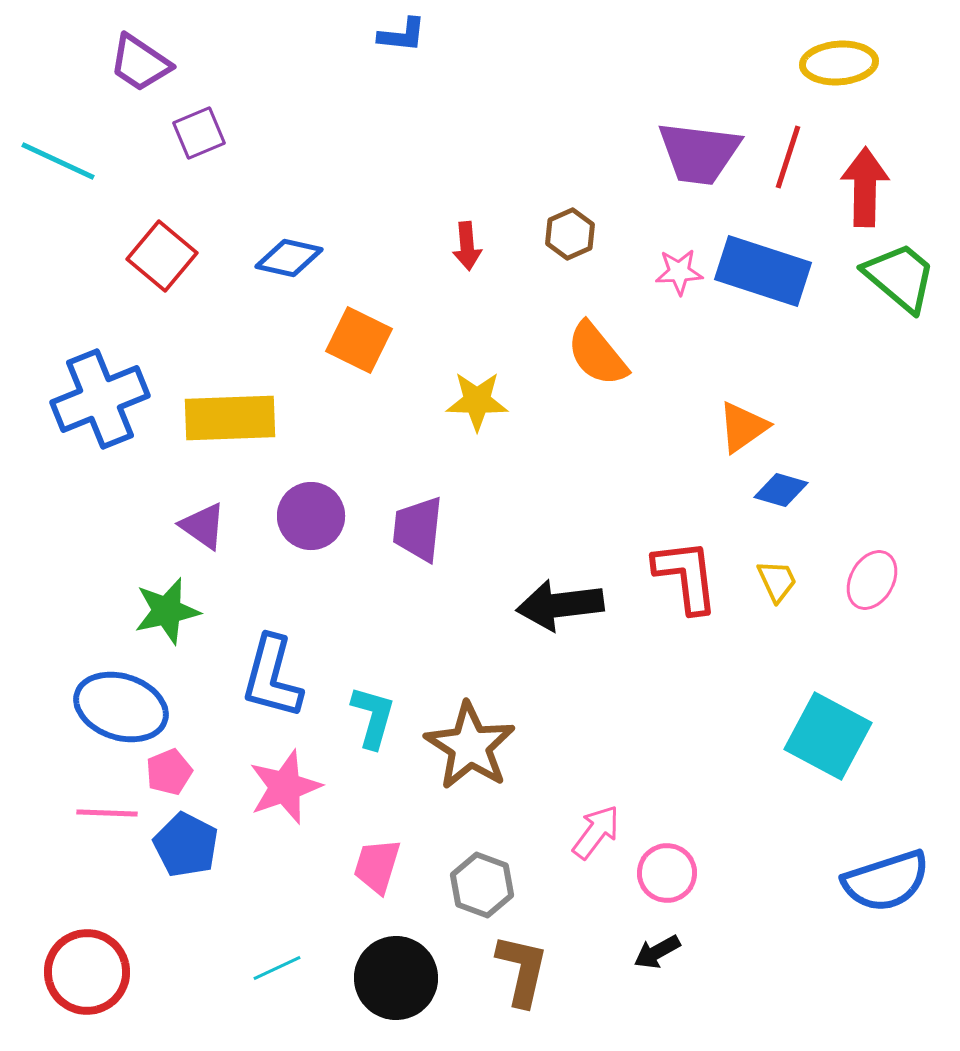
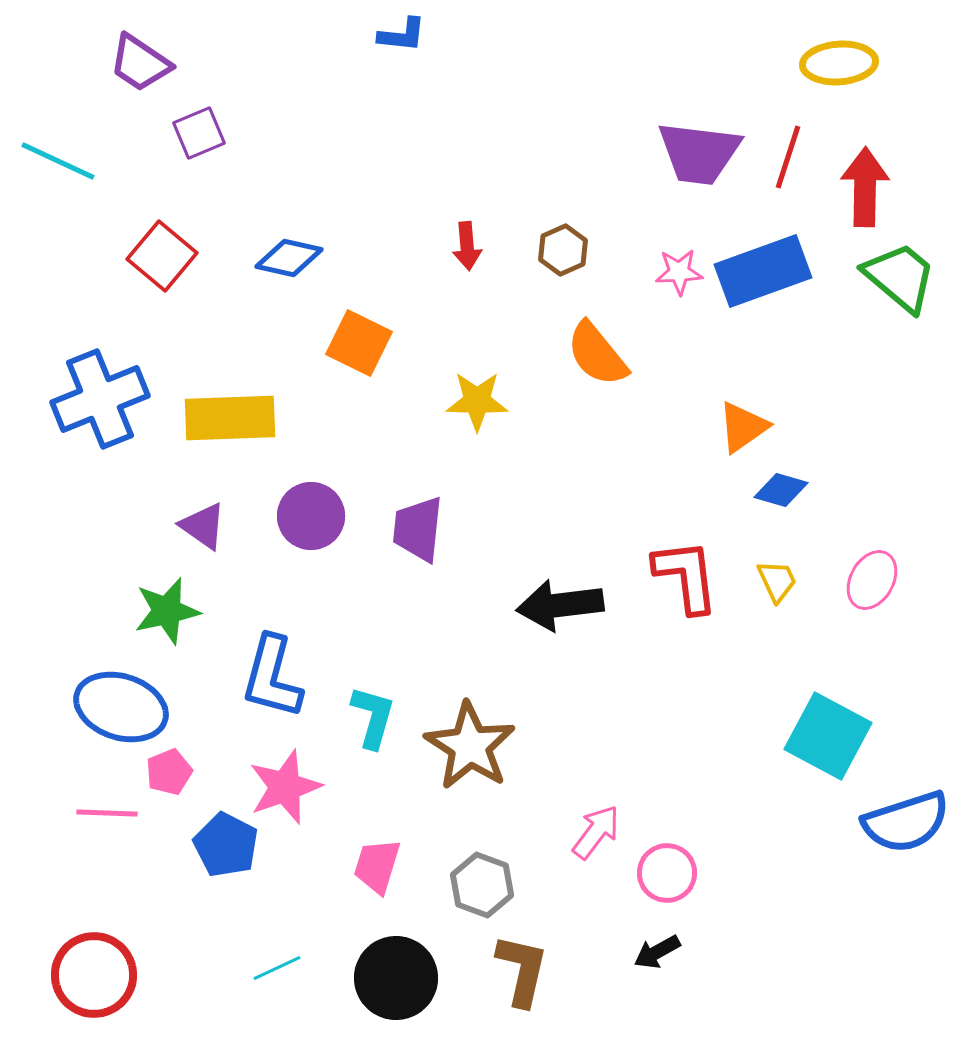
brown hexagon at (570, 234): moved 7 px left, 16 px down
blue rectangle at (763, 271): rotated 38 degrees counterclockwise
orange square at (359, 340): moved 3 px down
blue pentagon at (186, 845): moved 40 px right
blue semicircle at (886, 881): moved 20 px right, 59 px up
red circle at (87, 972): moved 7 px right, 3 px down
